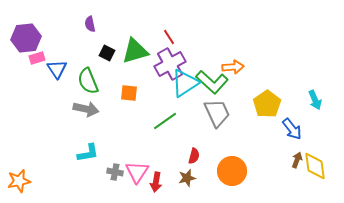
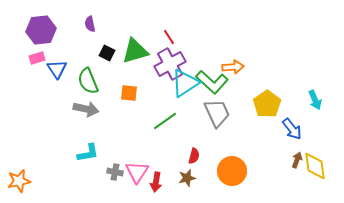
purple hexagon: moved 15 px right, 8 px up
